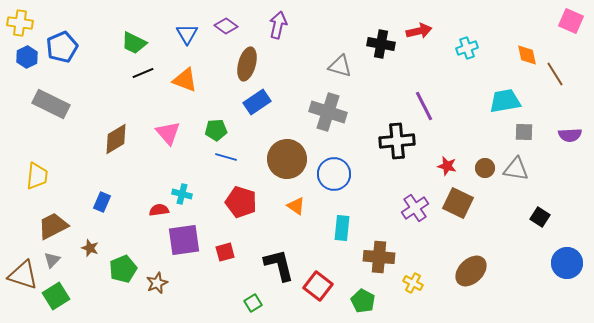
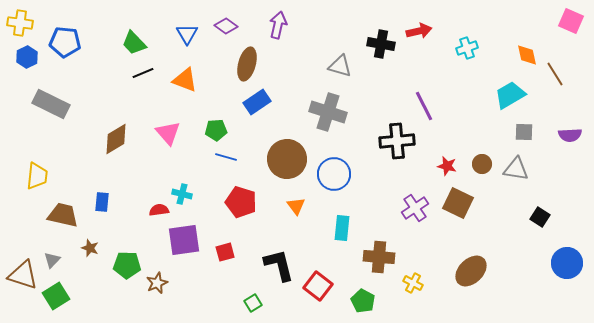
green trapezoid at (134, 43): rotated 20 degrees clockwise
blue pentagon at (62, 47): moved 3 px right, 5 px up; rotated 28 degrees clockwise
cyan trapezoid at (505, 101): moved 5 px right, 6 px up; rotated 20 degrees counterclockwise
brown circle at (485, 168): moved 3 px left, 4 px up
blue rectangle at (102, 202): rotated 18 degrees counterclockwise
orange triangle at (296, 206): rotated 18 degrees clockwise
brown trapezoid at (53, 226): moved 10 px right, 11 px up; rotated 40 degrees clockwise
green pentagon at (123, 269): moved 4 px right, 4 px up; rotated 24 degrees clockwise
